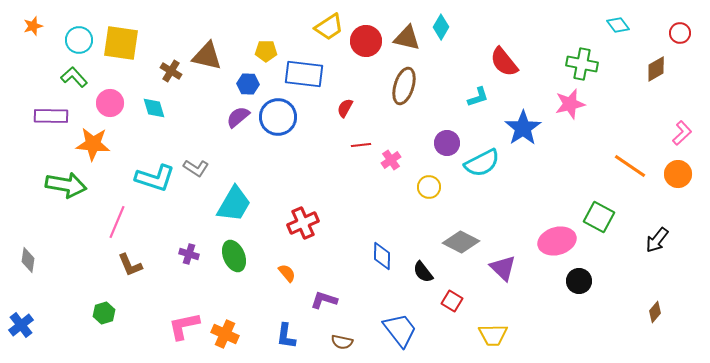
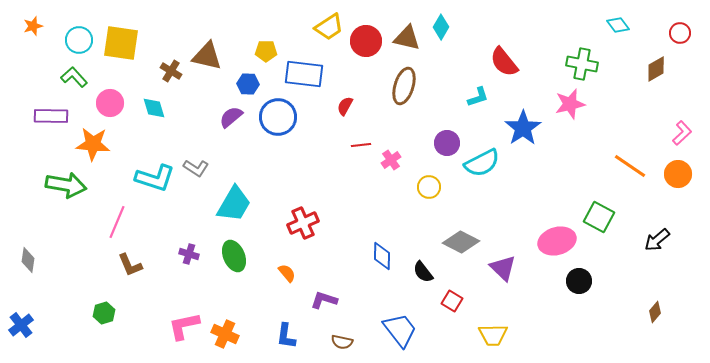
red semicircle at (345, 108): moved 2 px up
purple semicircle at (238, 117): moved 7 px left
black arrow at (657, 240): rotated 12 degrees clockwise
